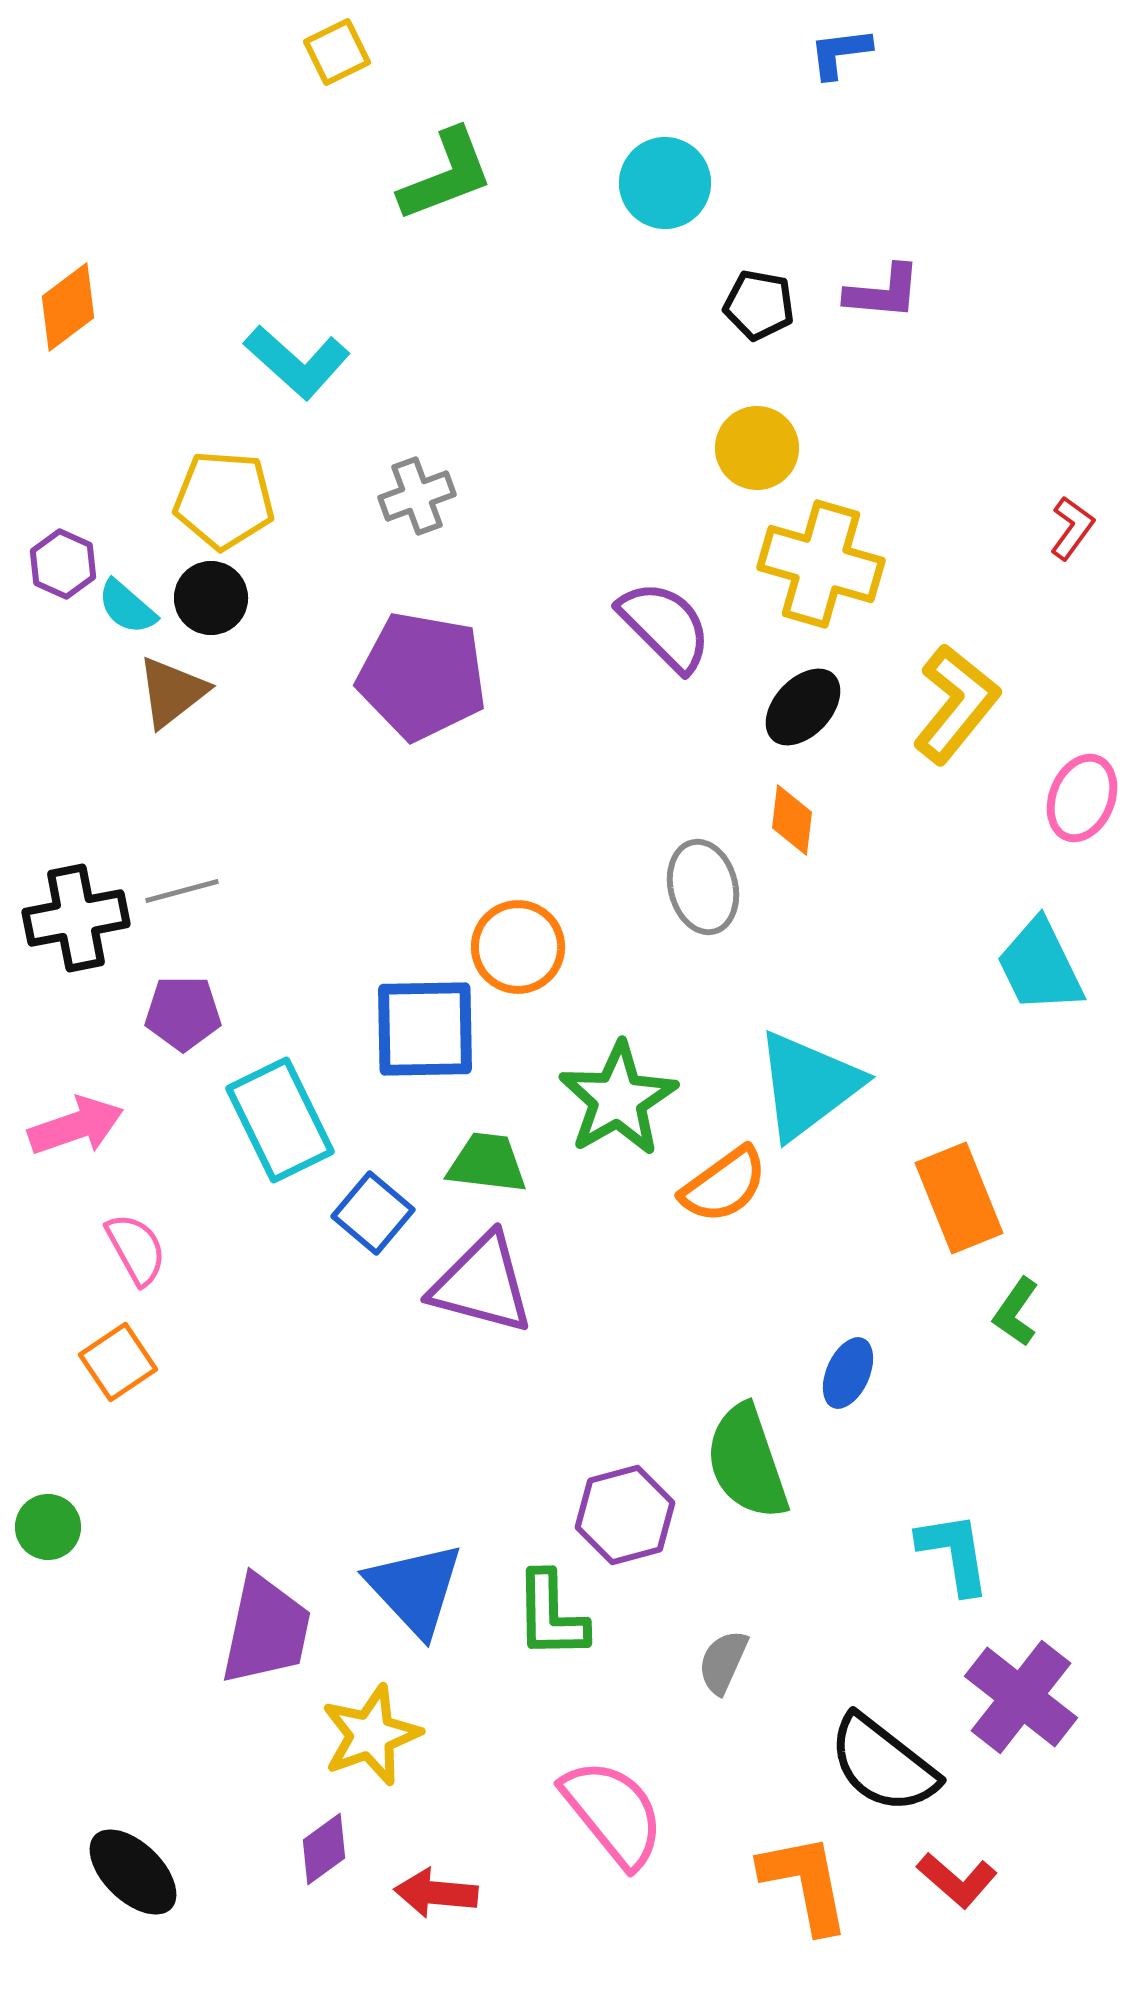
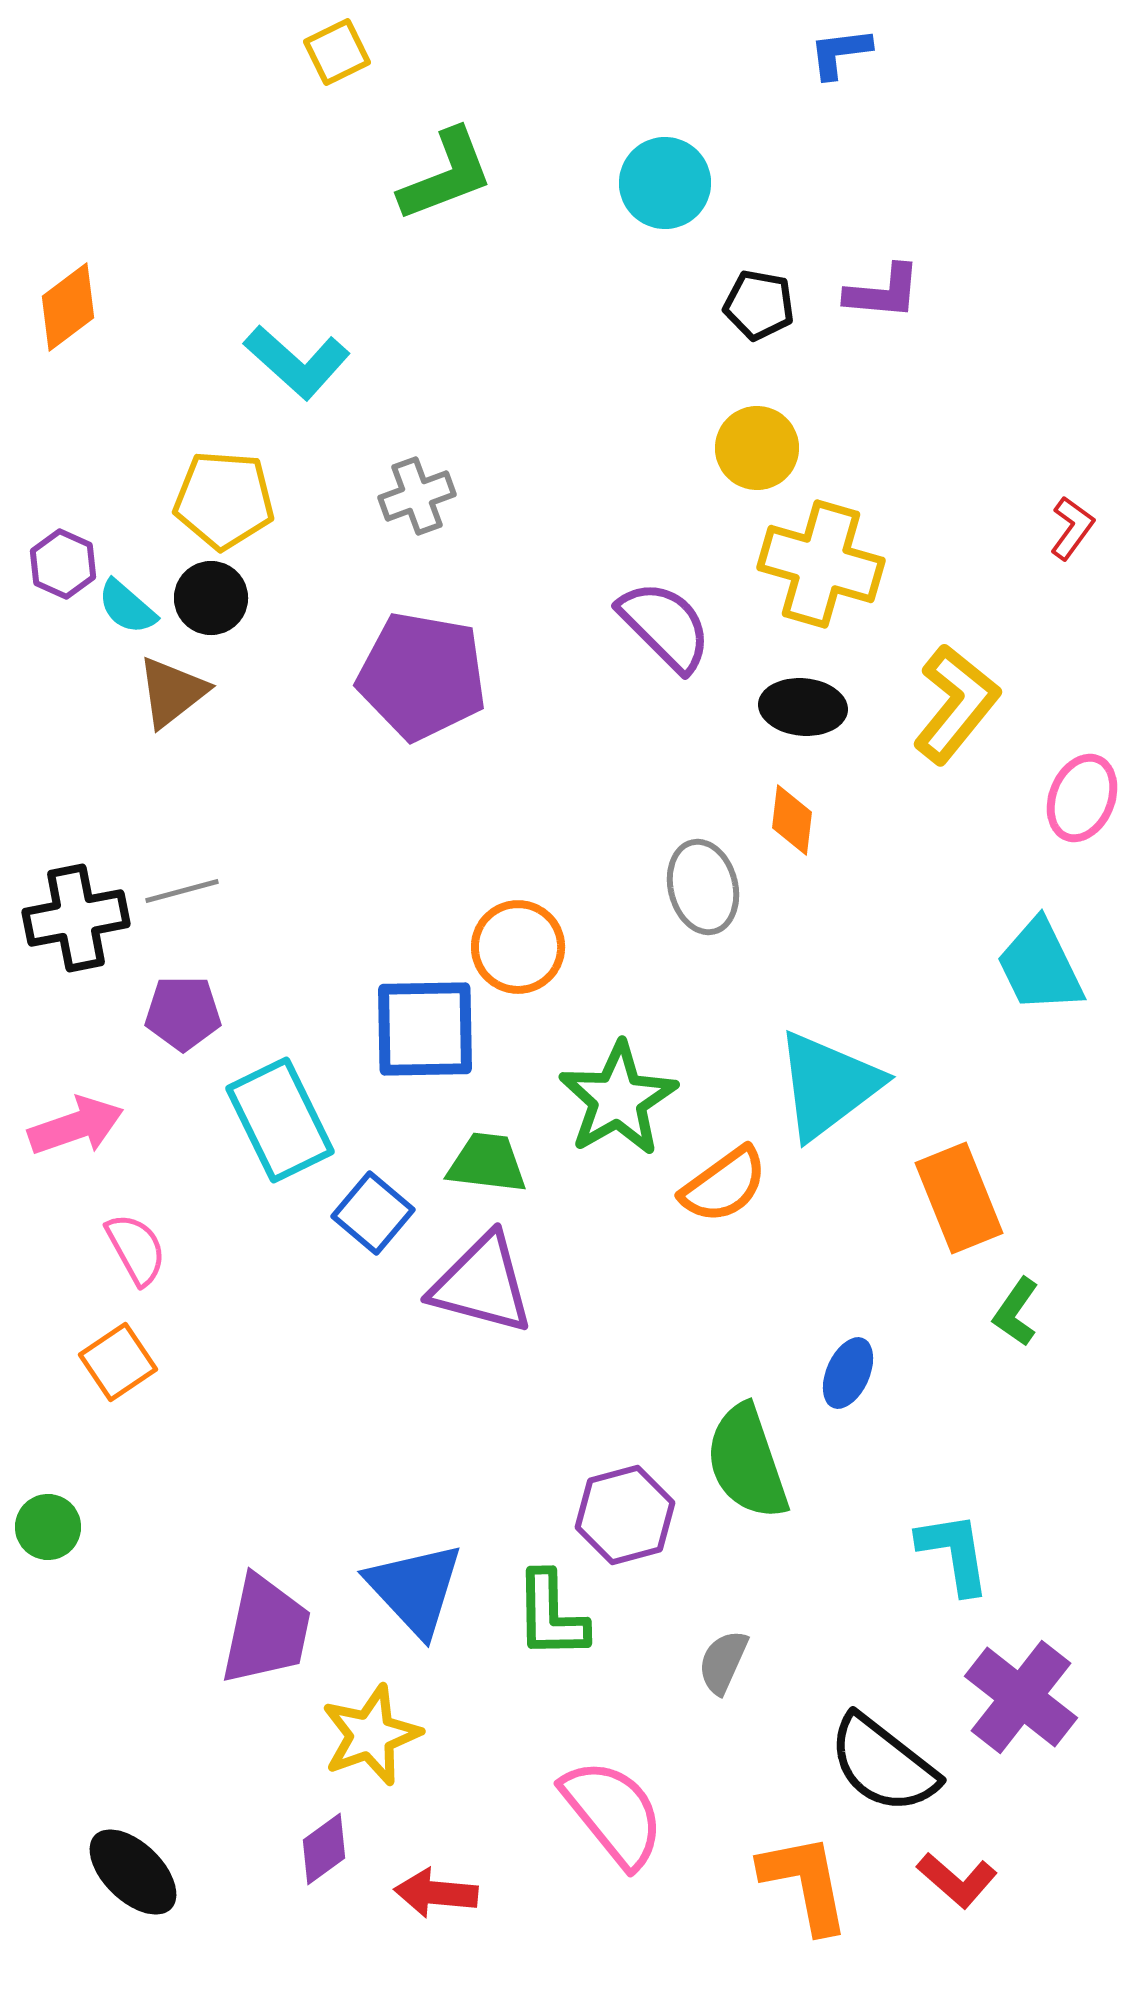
black ellipse at (803, 707): rotated 52 degrees clockwise
cyan triangle at (808, 1085): moved 20 px right
